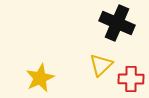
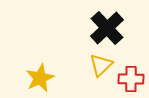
black cross: moved 10 px left, 5 px down; rotated 24 degrees clockwise
